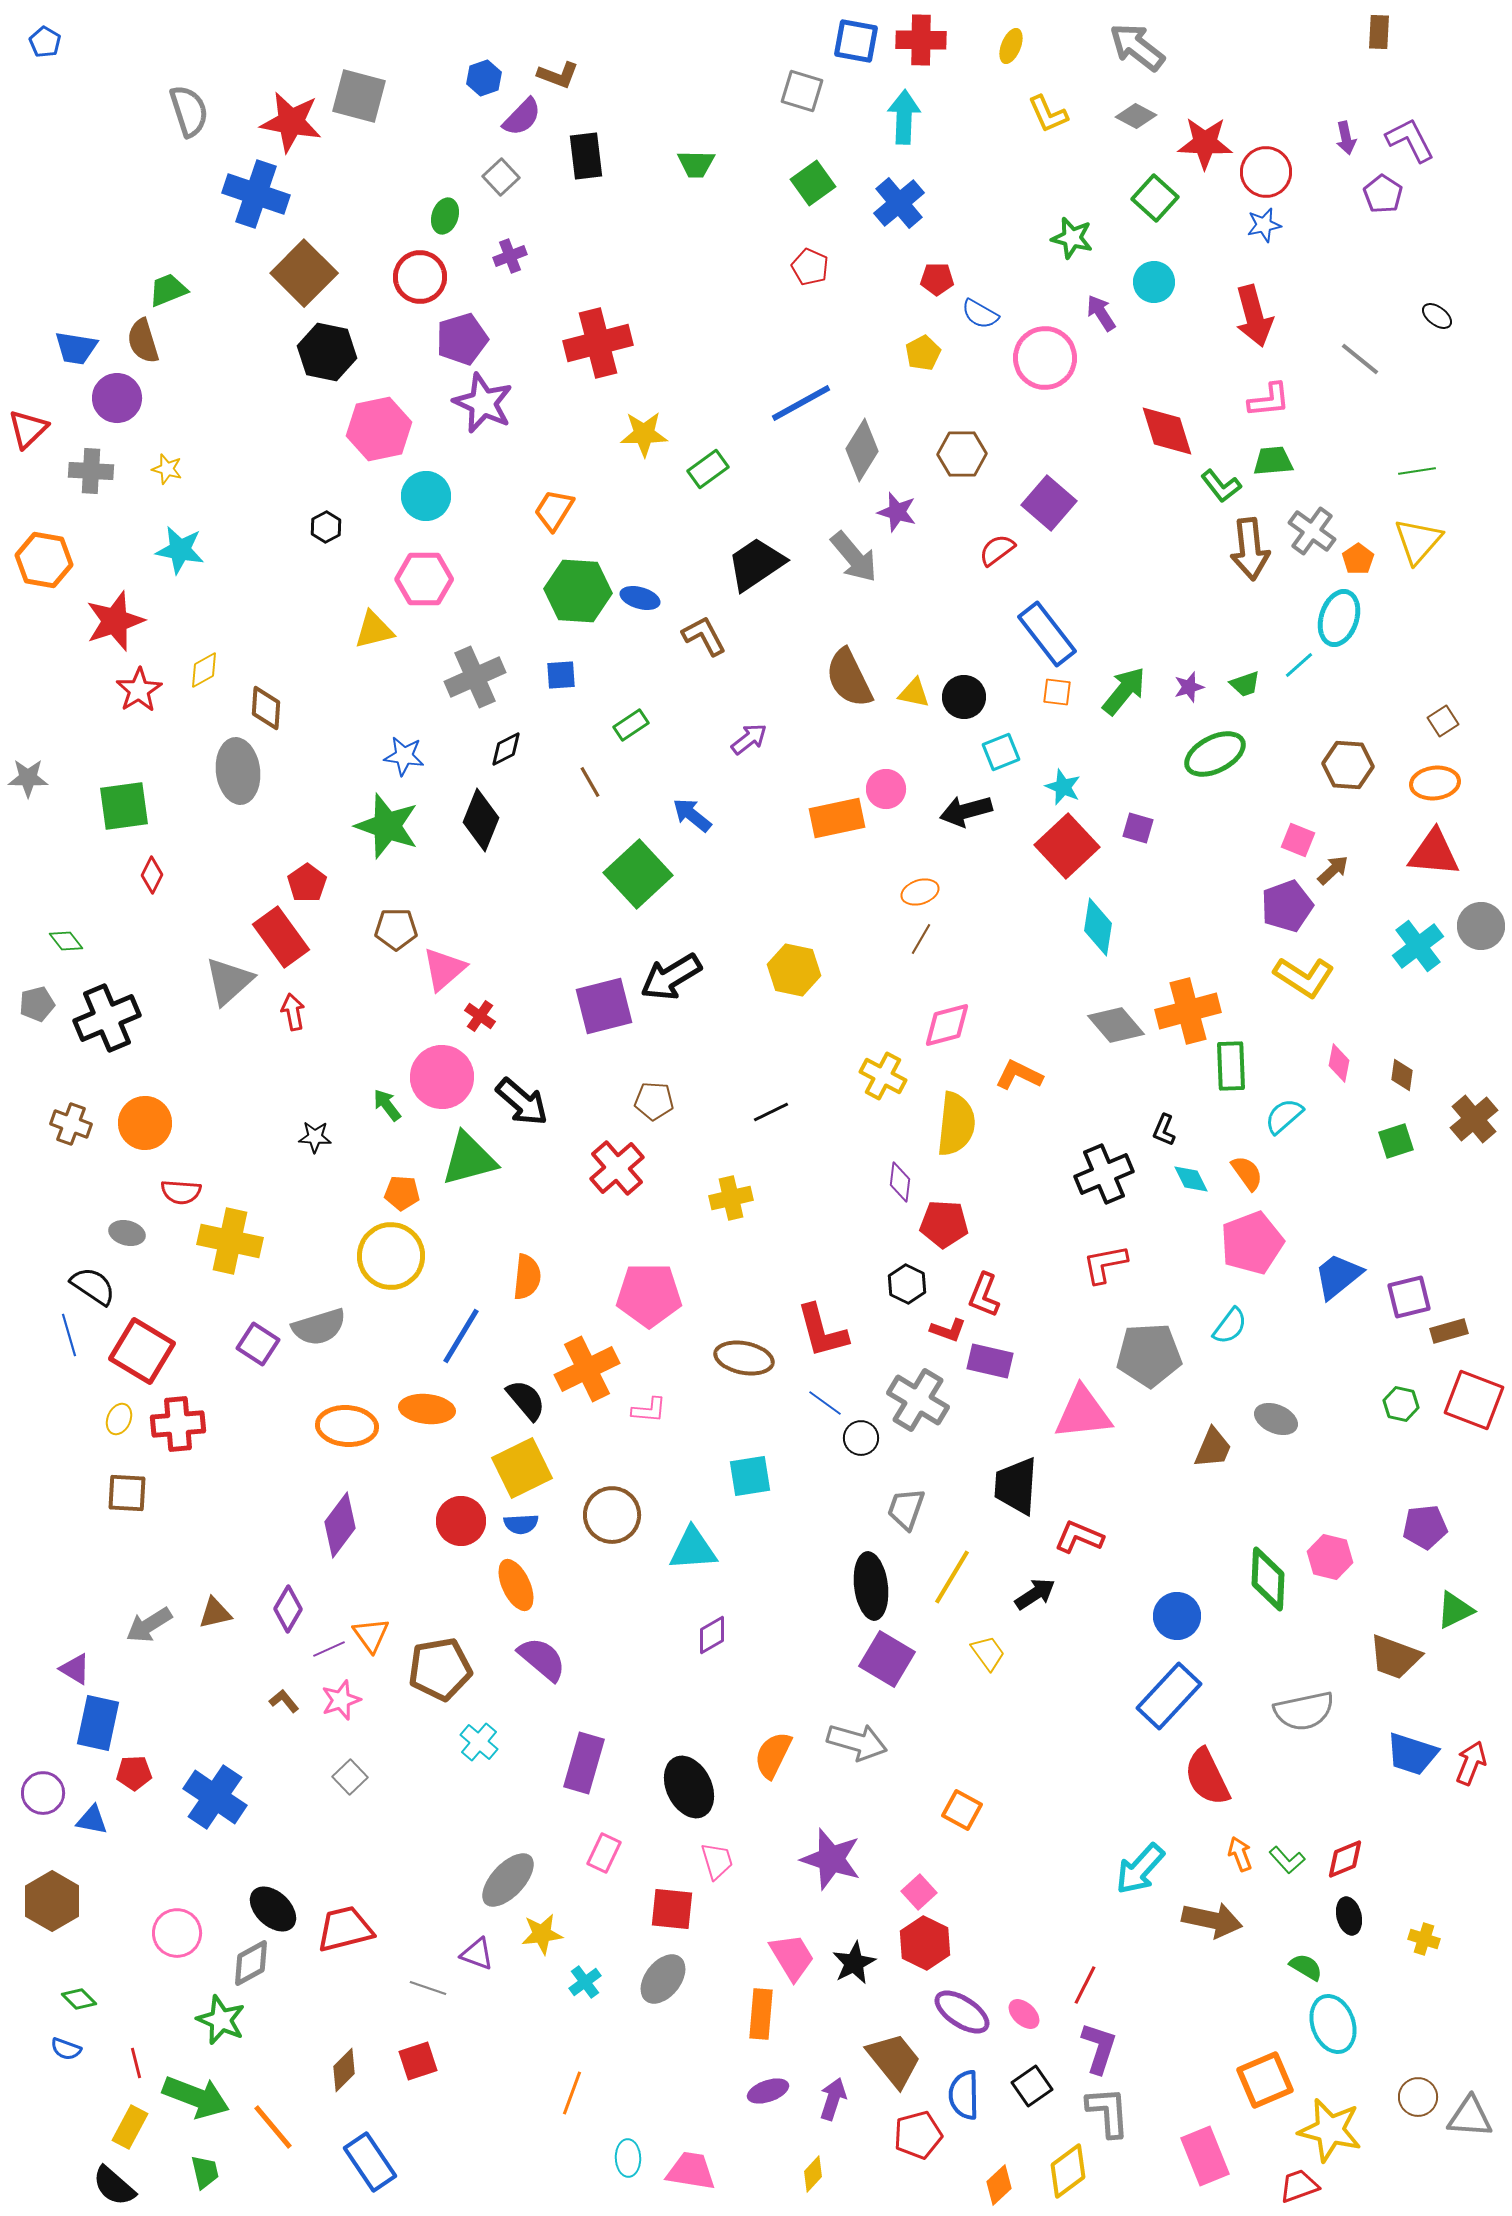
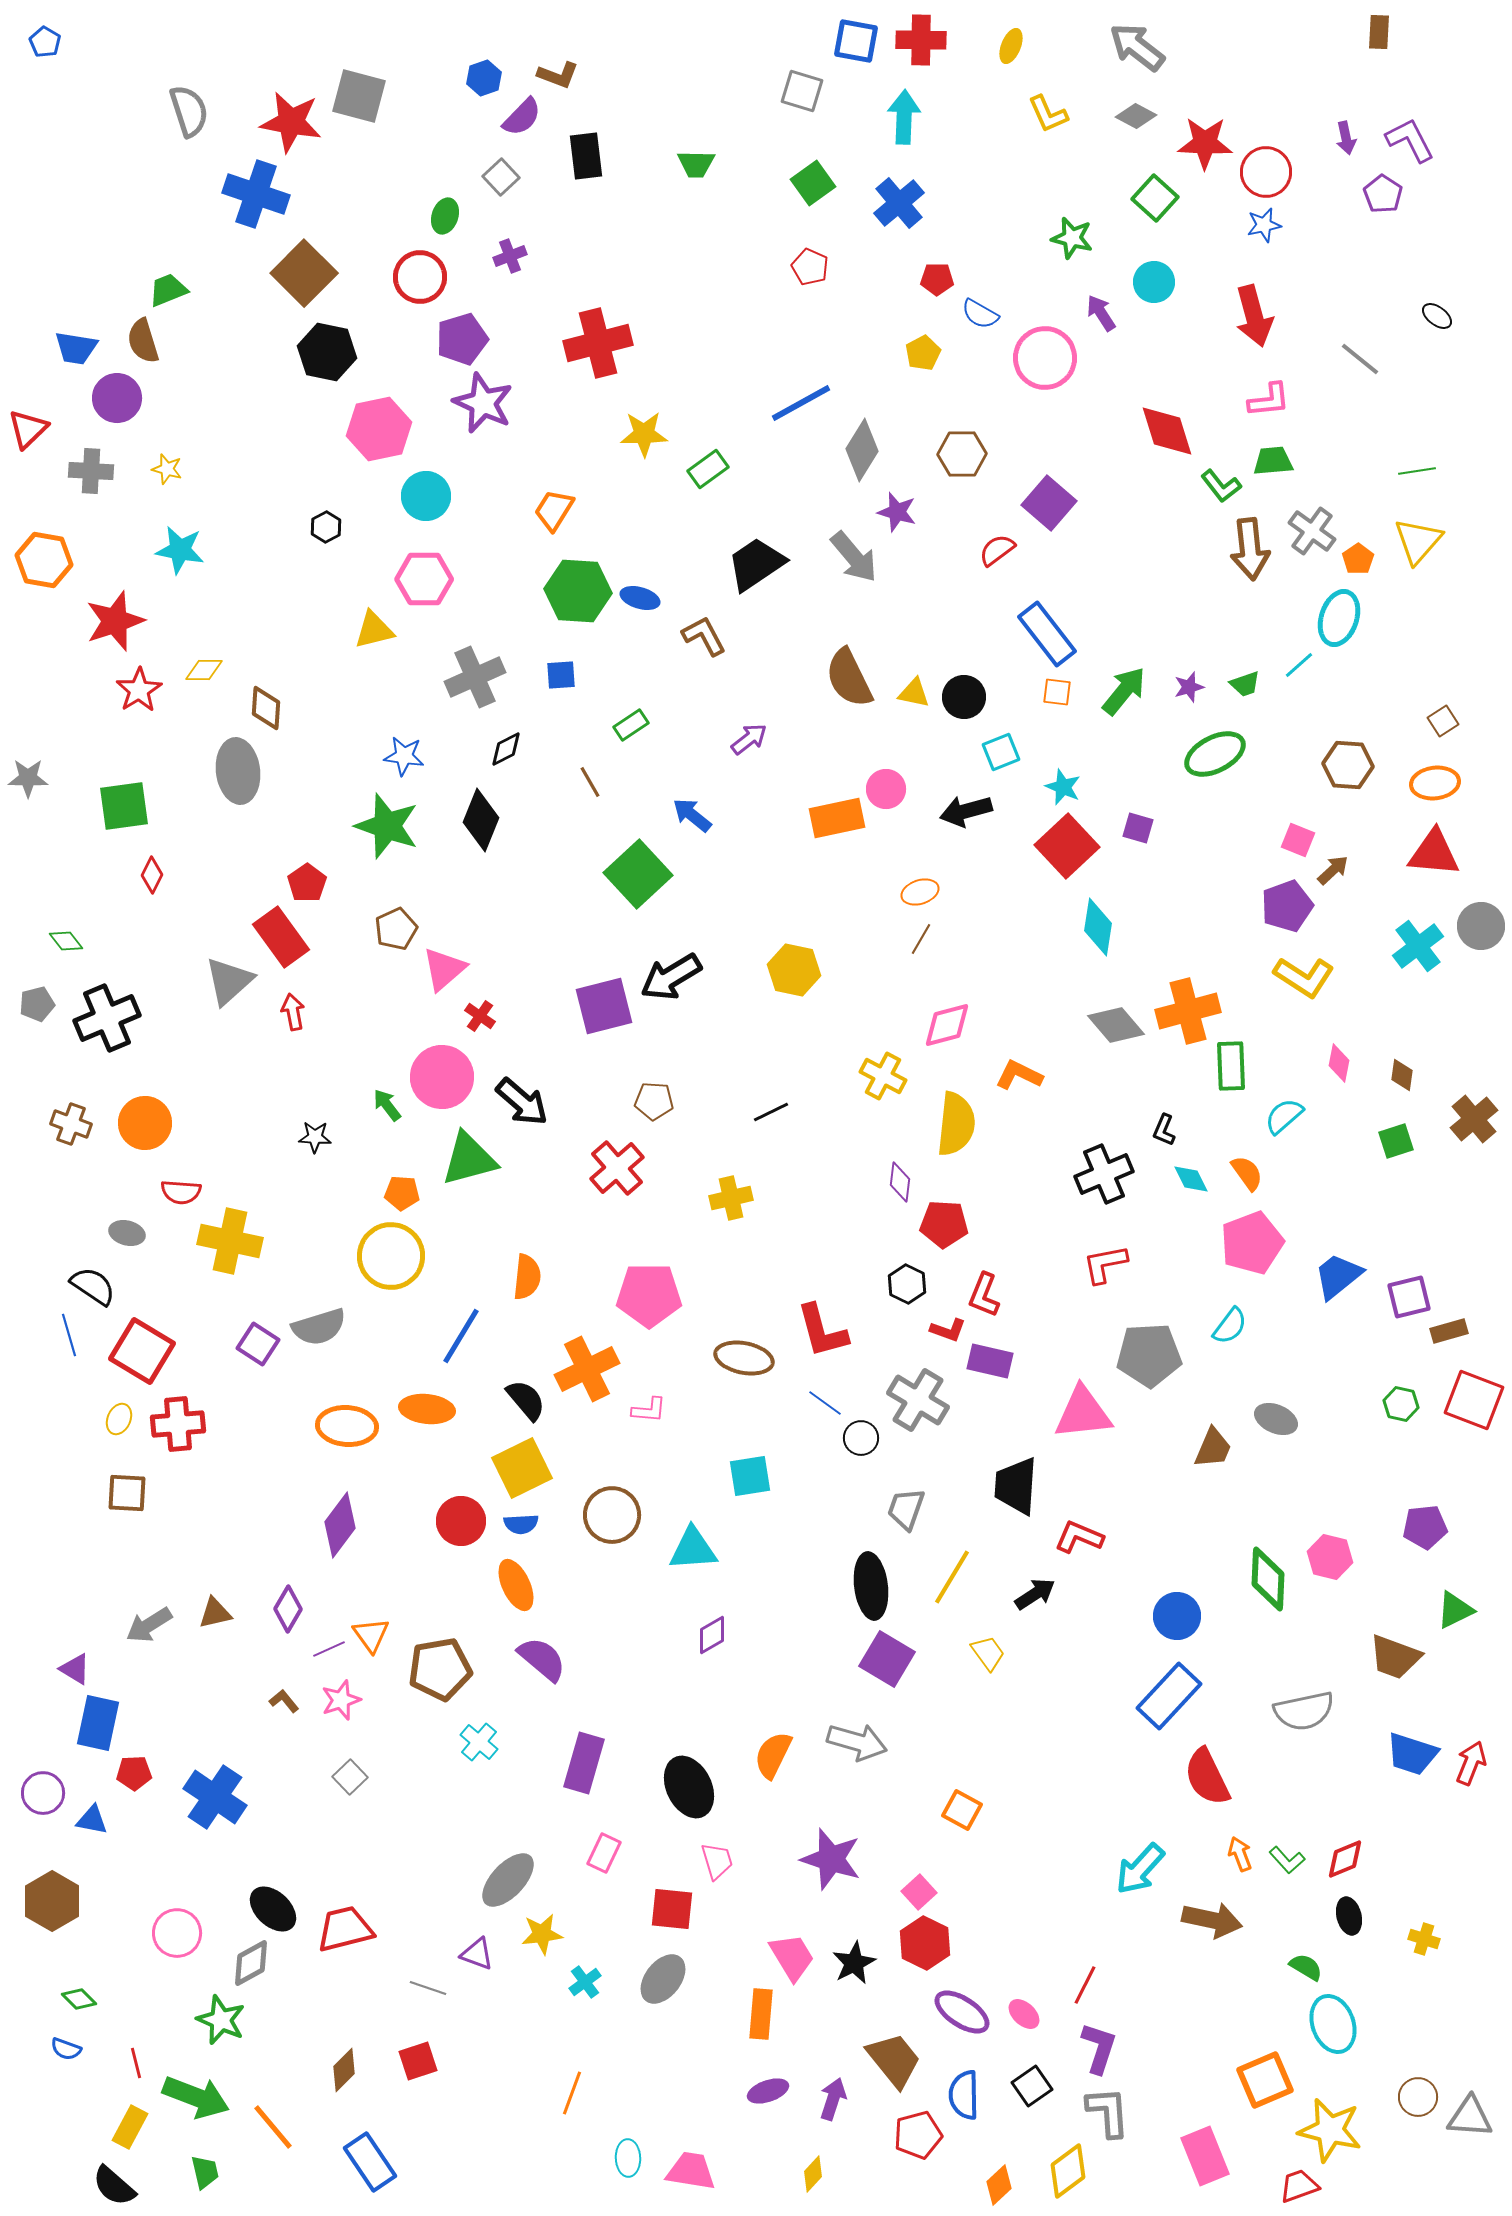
yellow diamond at (204, 670): rotated 30 degrees clockwise
brown pentagon at (396, 929): rotated 24 degrees counterclockwise
